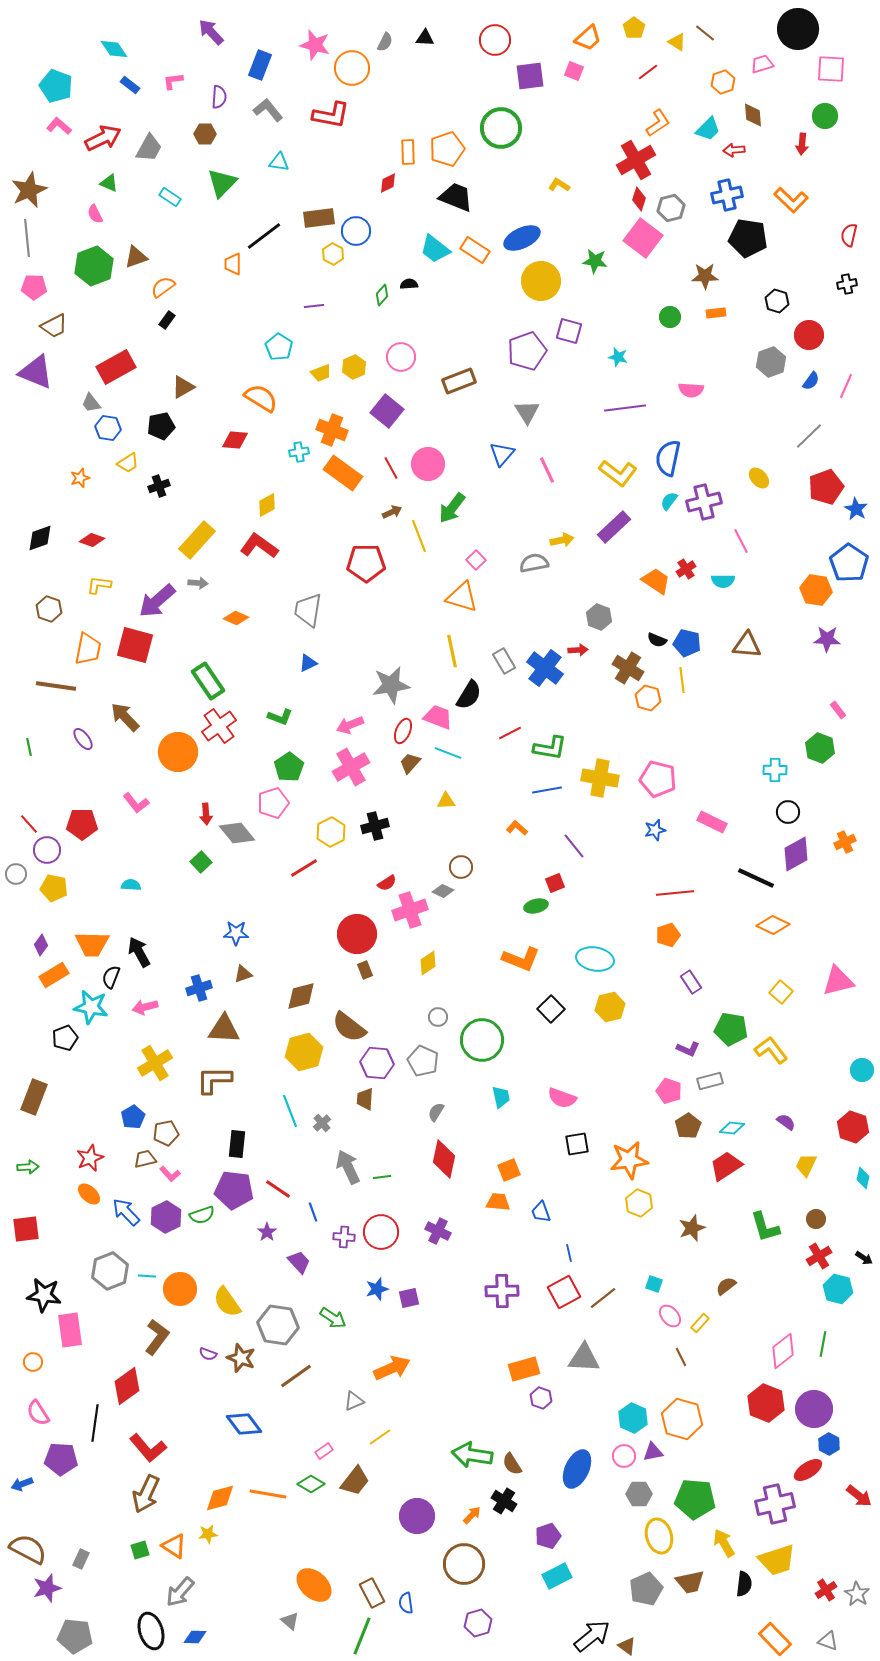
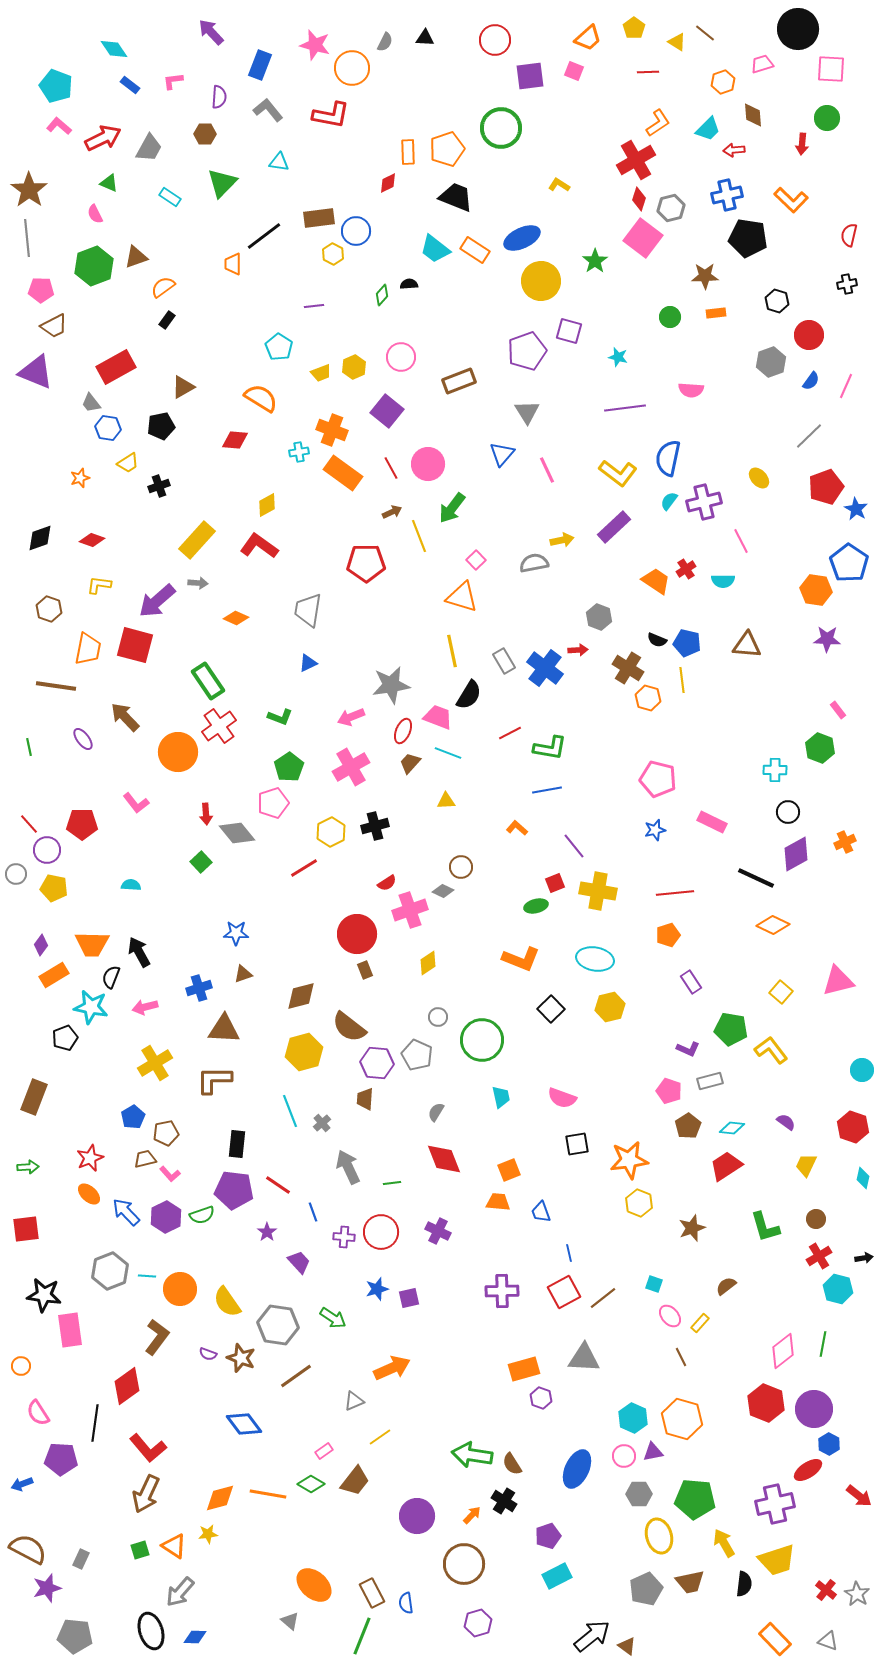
red line at (648, 72): rotated 35 degrees clockwise
green circle at (825, 116): moved 2 px right, 2 px down
brown star at (29, 190): rotated 12 degrees counterclockwise
green star at (595, 261): rotated 30 degrees clockwise
pink pentagon at (34, 287): moved 7 px right, 3 px down
pink arrow at (350, 725): moved 1 px right, 8 px up
yellow cross at (600, 778): moved 2 px left, 113 px down
gray pentagon at (423, 1061): moved 6 px left, 6 px up
red diamond at (444, 1159): rotated 33 degrees counterclockwise
green line at (382, 1177): moved 10 px right, 6 px down
red line at (278, 1189): moved 4 px up
black arrow at (864, 1258): rotated 42 degrees counterclockwise
orange circle at (33, 1362): moved 12 px left, 4 px down
red cross at (826, 1590): rotated 20 degrees counterclockwise
